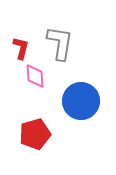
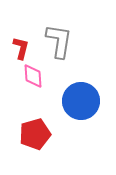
gray L-shape: moved 1 px left, 2 px up
pink diamond: moved 2 px left
